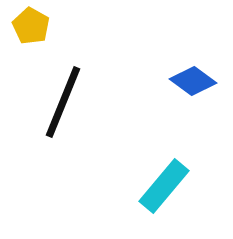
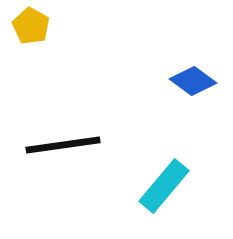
black line: moved 43 px down; rotated 60 degrees clockwise
